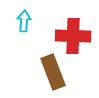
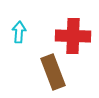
cyan arrow: moved 5 px left, 11 px down
